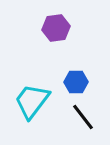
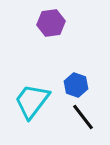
purple hexagon: moved 5 px left, 5 px up
blue hexagon: moved 3 px down; rotated 20 degrees clockwise
